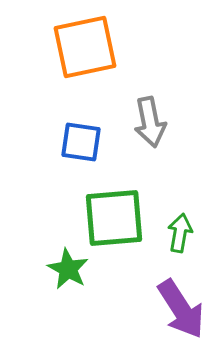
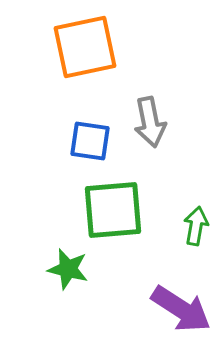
blue square: moved 9 px right, 1 px up
green square: moved 1 px left, 8 px up
green arrow: moved 16 px right, 7 px up
green star: rotated 15 degrees counterclockwise
purple arrow: rotated 24 degrees counterclockwise
